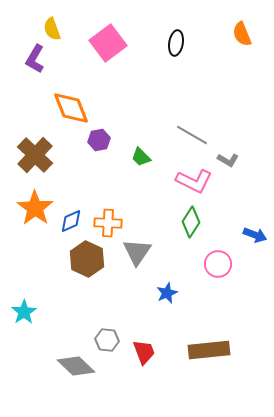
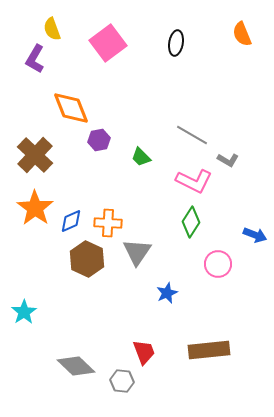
gray hexagon: moved 15 px right, 41 px down
